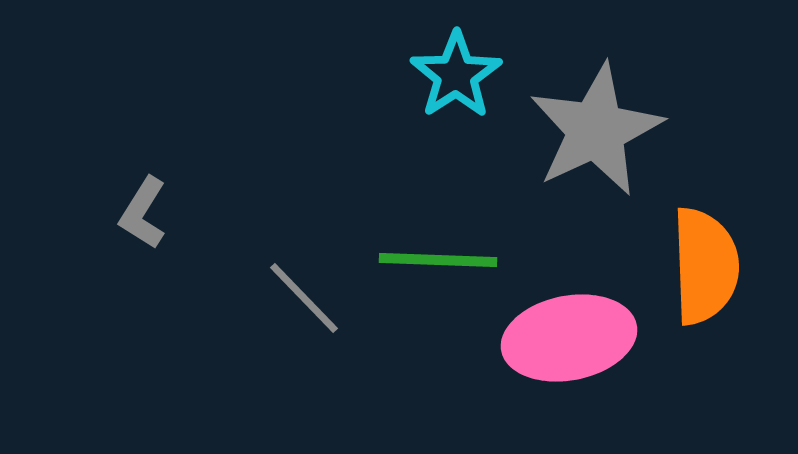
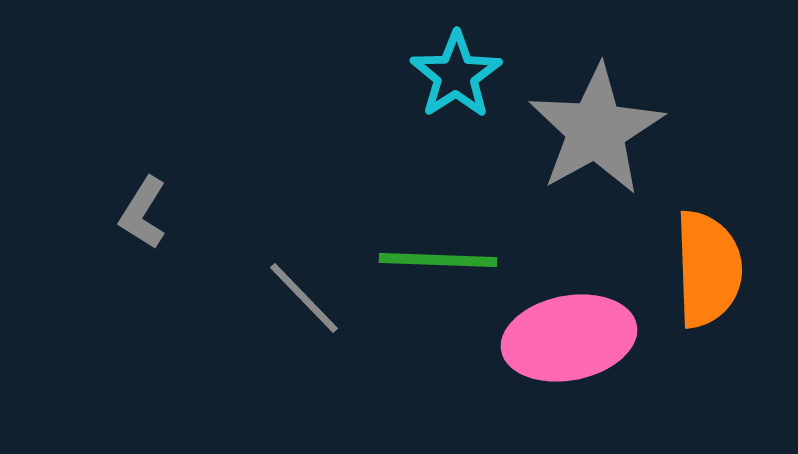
gray star: rotated 4 degrees counterclockwise
orange semicircle: moved 3 px right, 3 px down
